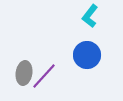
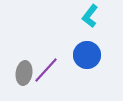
purple line: moved 2 px right, 6 px up
